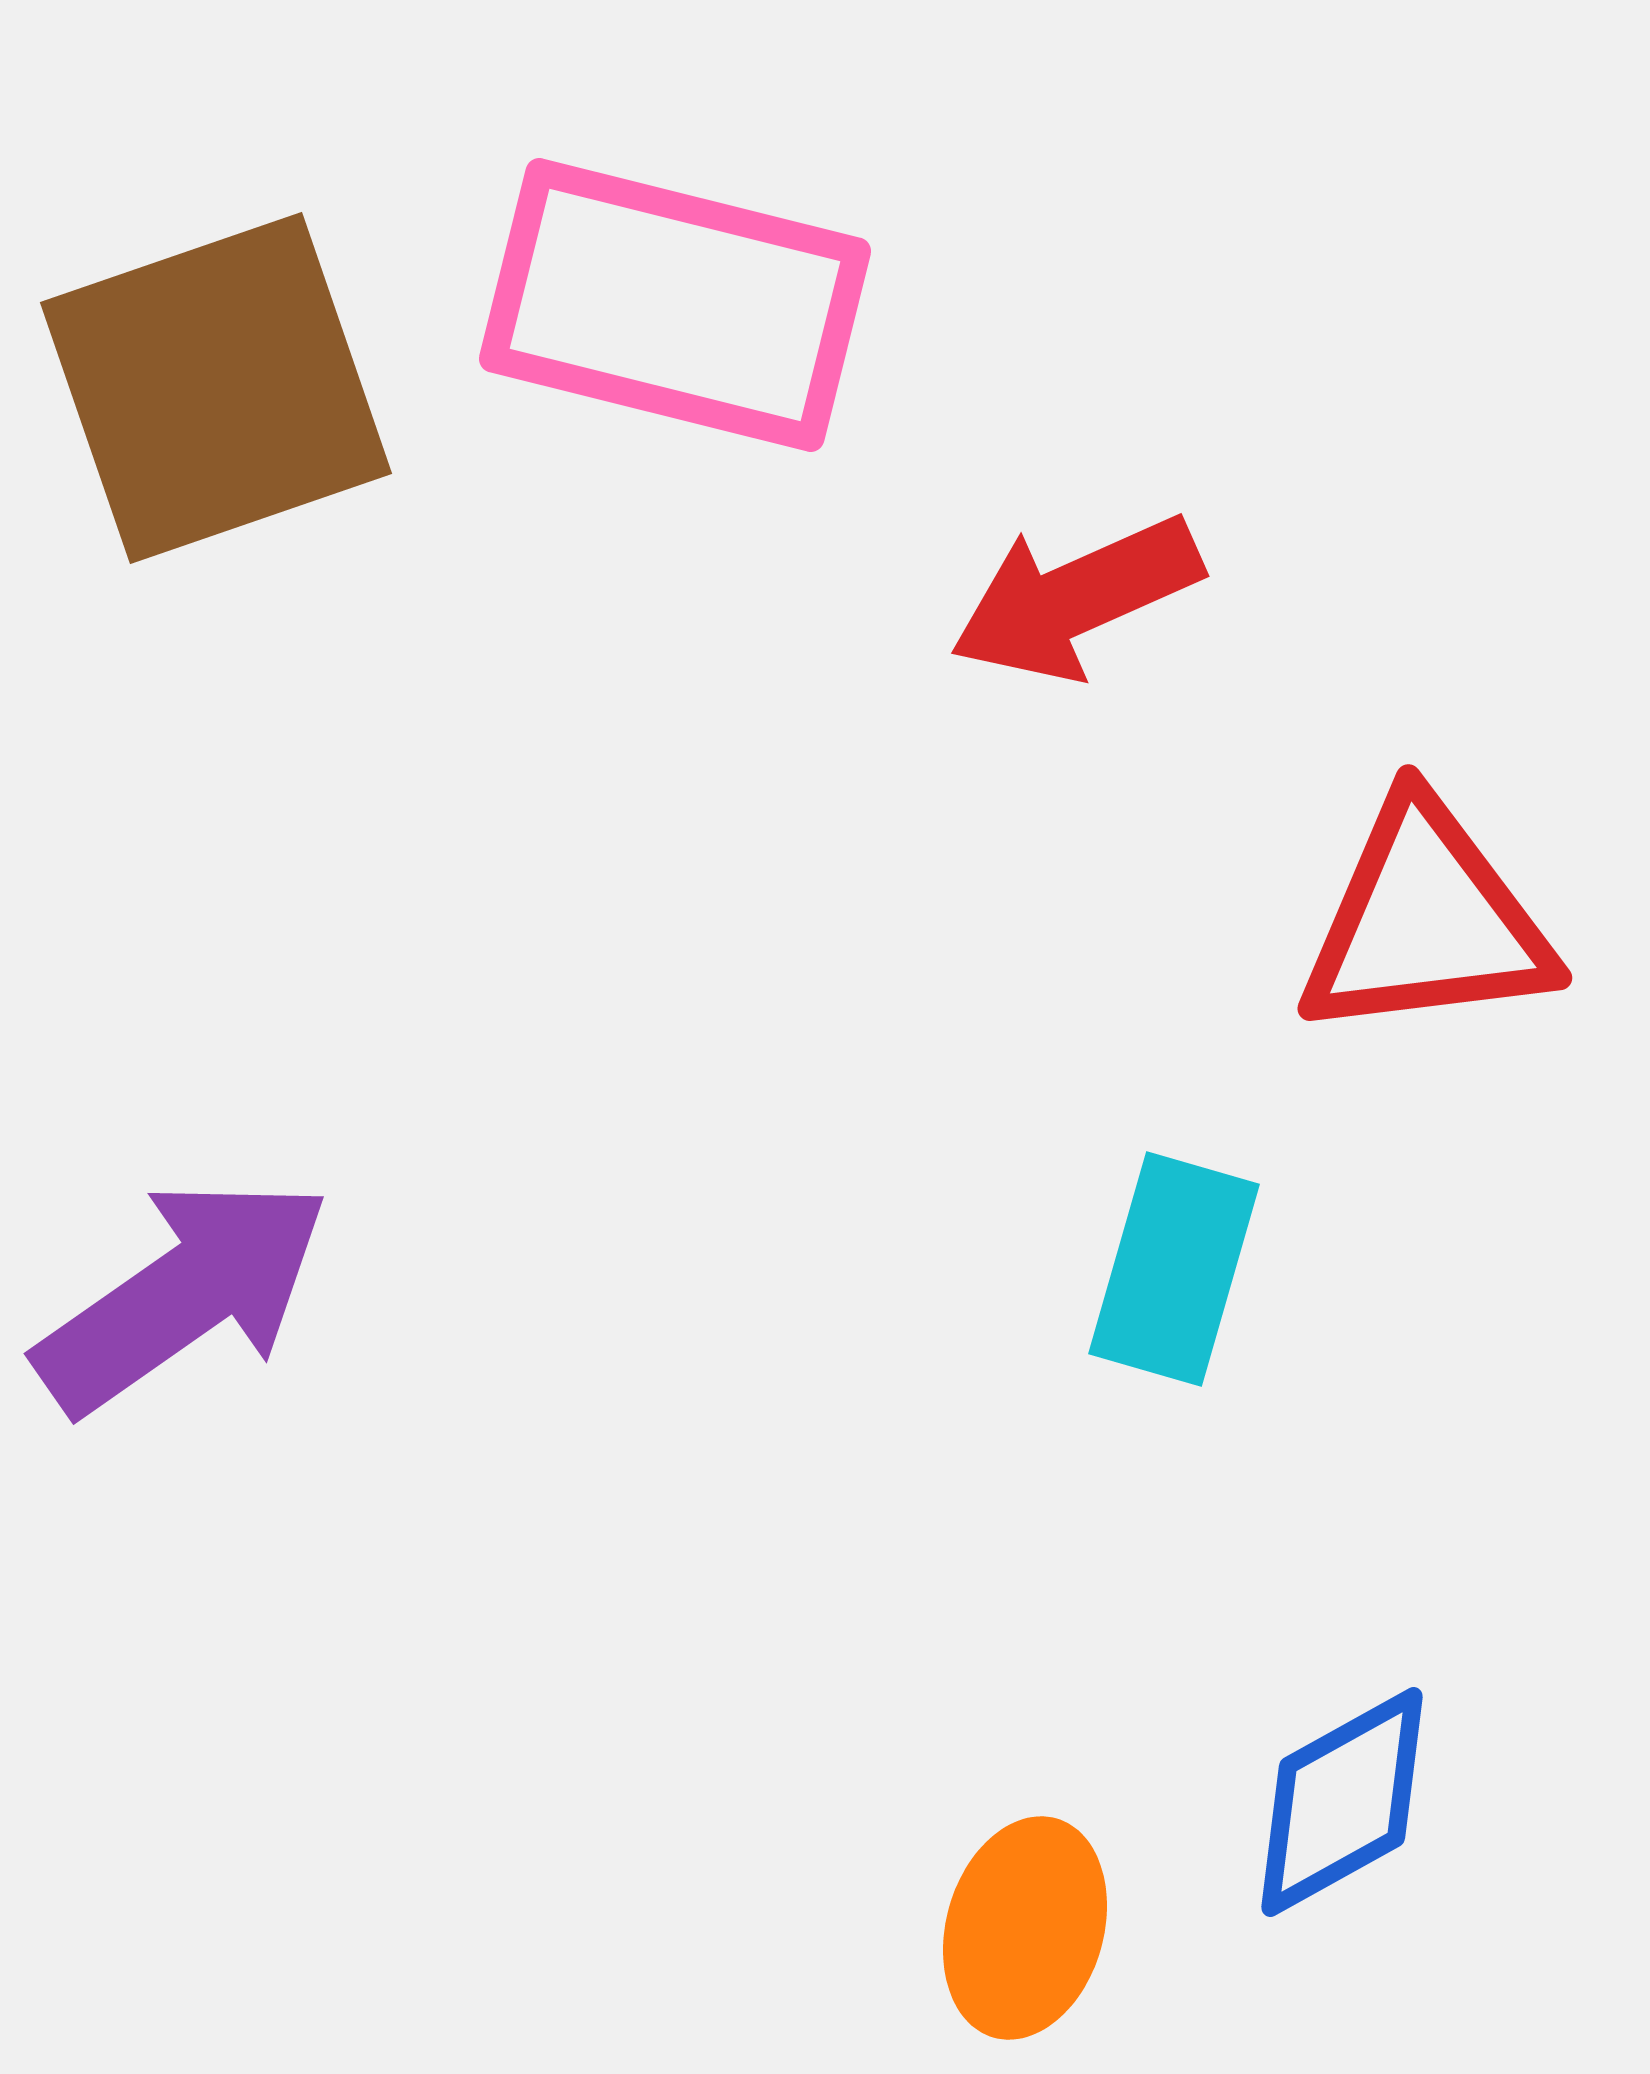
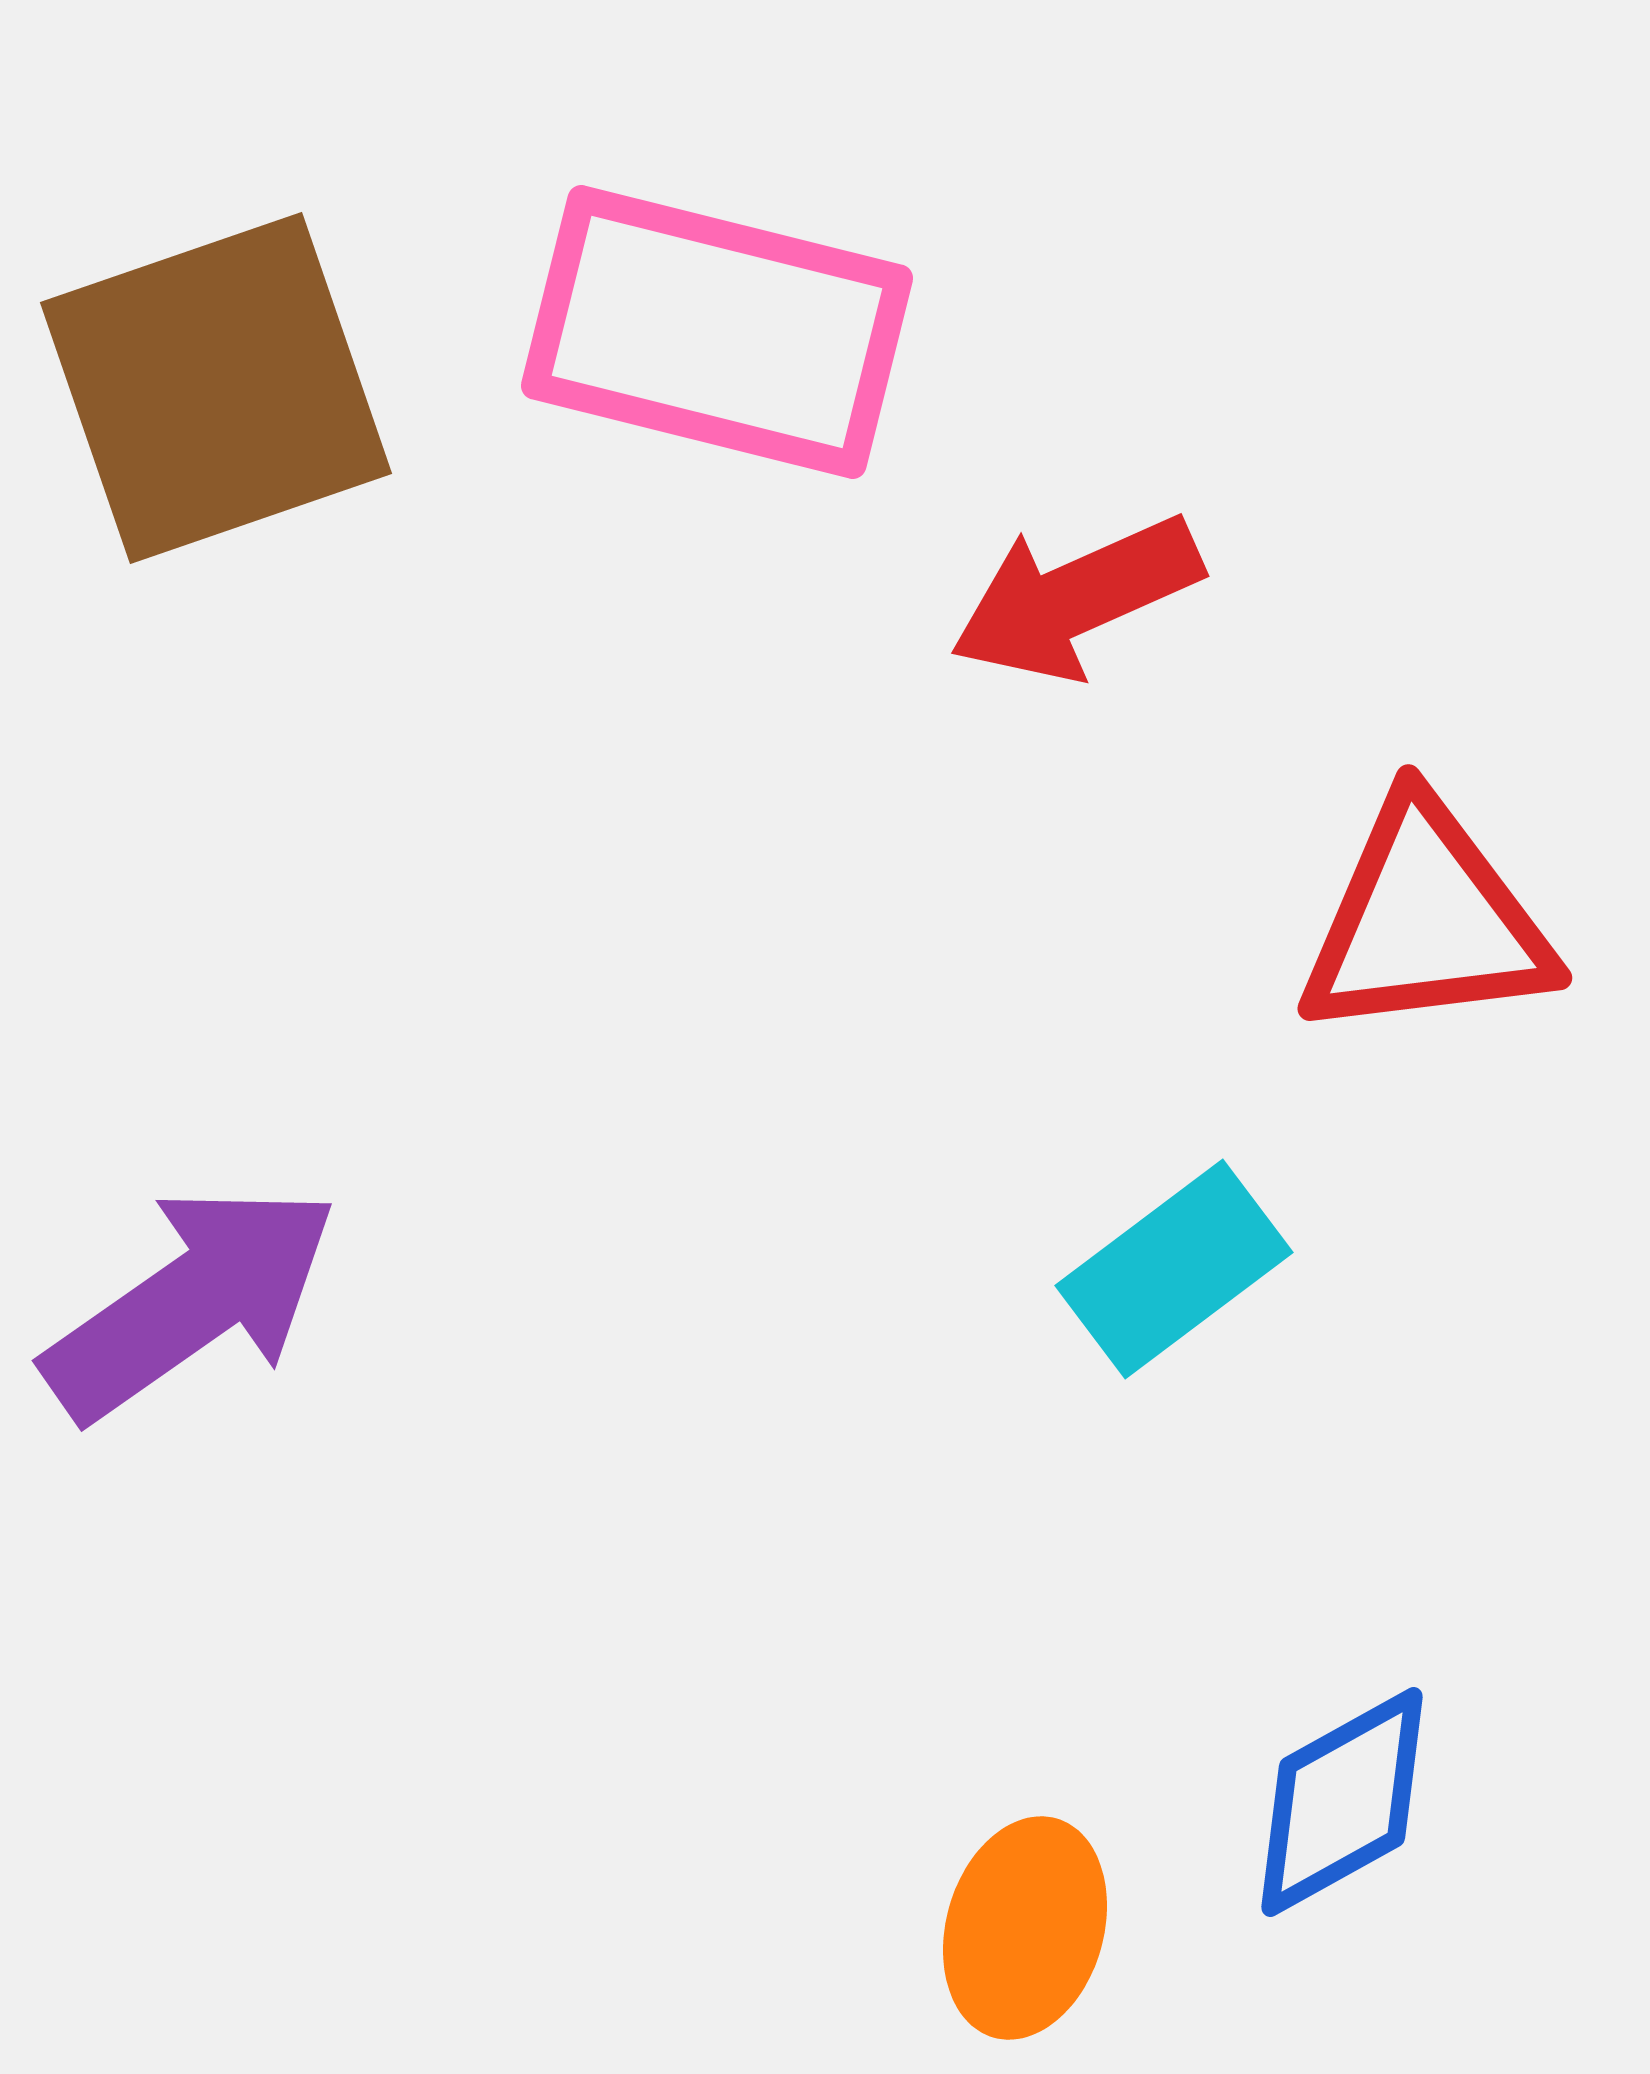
pink rectangle: moved 42 px right, 27 px down
cyan rectangle: rotated 37 degrees clockwise
purple arrow: moved 8 px right, 7 px down
